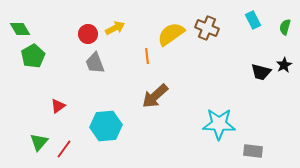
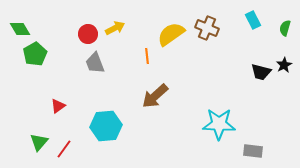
green semicircle: moved 1 px down
green pentagon: moved 2 px right, 2 px up
